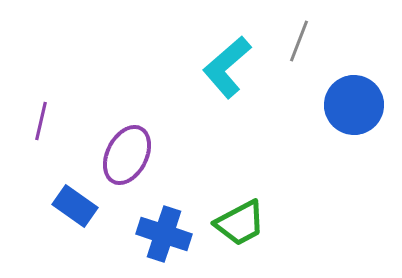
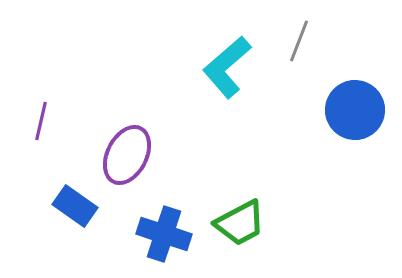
blue circle: moved 1 px right, 5 px down
